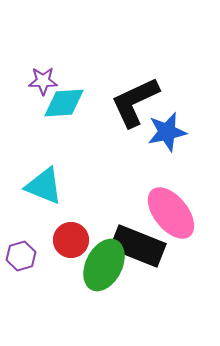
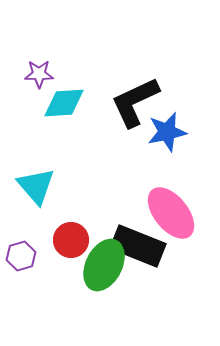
purple star: moved 4 px left, 7 px up
cyan triangle: moved 8 px left; rotated 27 degrees clockwise
